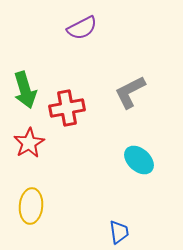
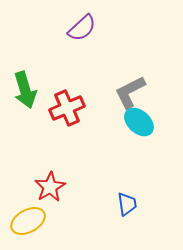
purple semicircle: rotated 16 degrees counterclockwise
red cross: rotated 12 degrees counterclockwise
red star: moved 21 px right, 44 px down
cyan ellipse: moved 38 px up
yellow ellipse: moved 3 px left, 15 px down; rotated 56 degrees clockwise
blue trapezoid: moved 8 px right, 28 px up
